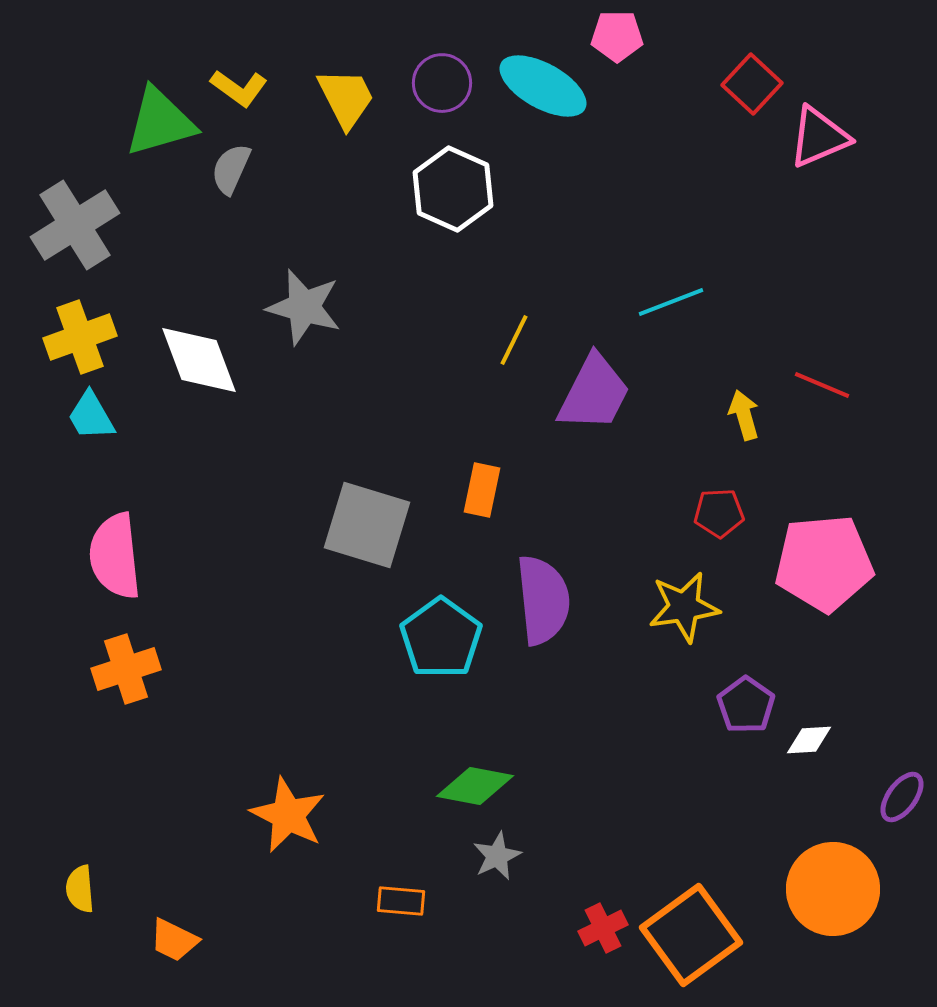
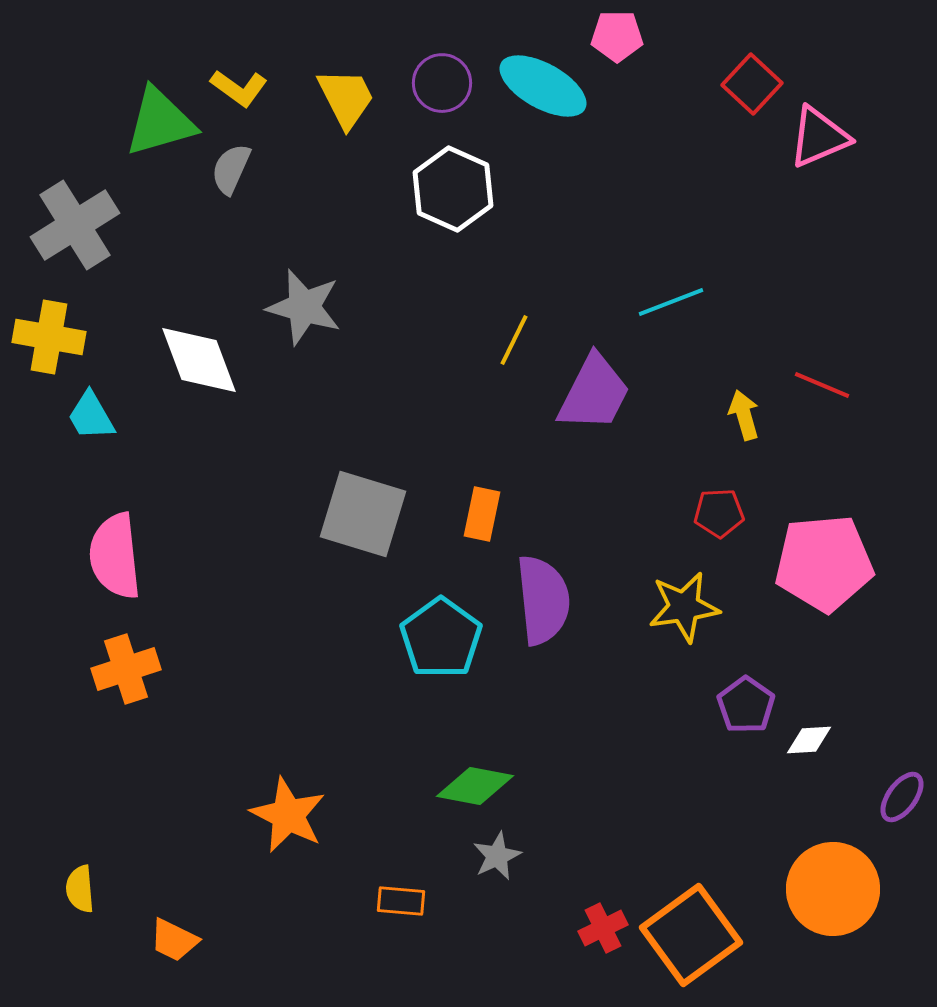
yellow cross at (80, 337): moved 31 px left; rotated 30 degrees clockwise
orange rectangle at (482, 490): moved 24 px down
gray square at (367, 525): moved 4 px left, 11 px up
